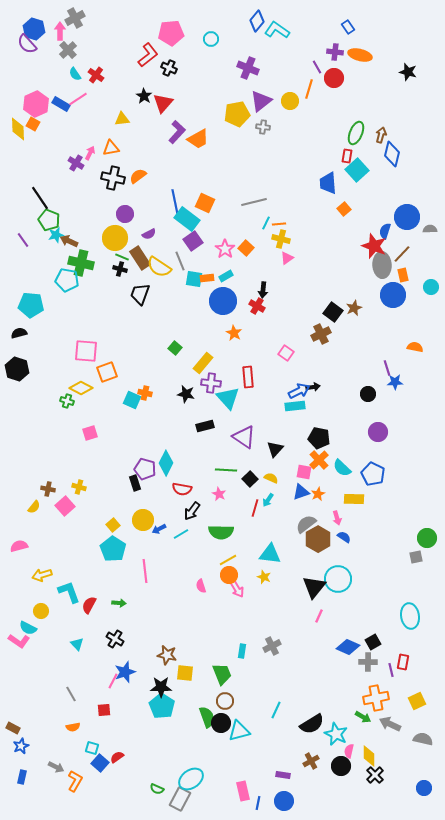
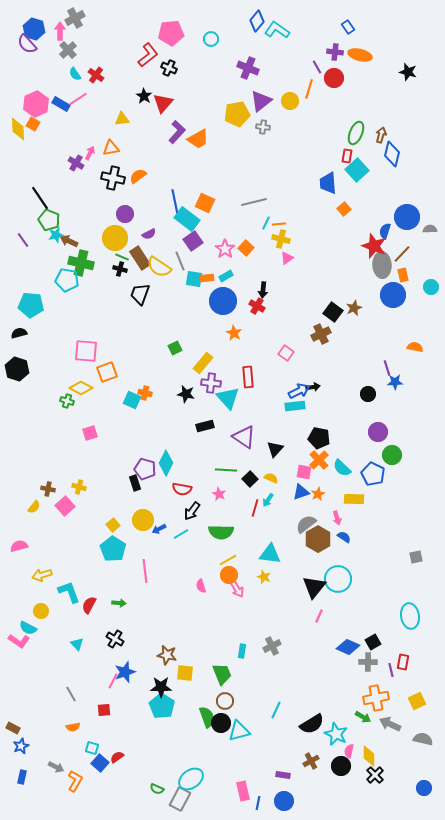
green square at (175, 348): rotated 24 degrees clockwise
green circle at (427, 538): moved 35 px left, 83 px up
